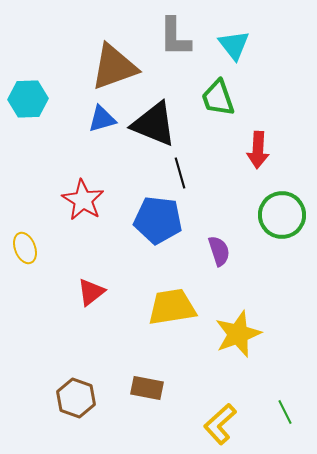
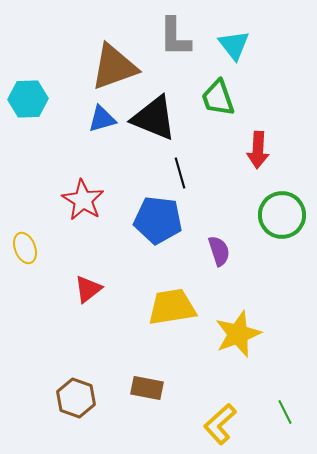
black triangle: moved 6 px up
red triangle: moved 3 px left, 3 px up
